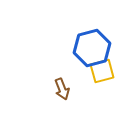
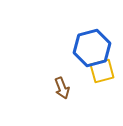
brown arrow: moved 1 px up
